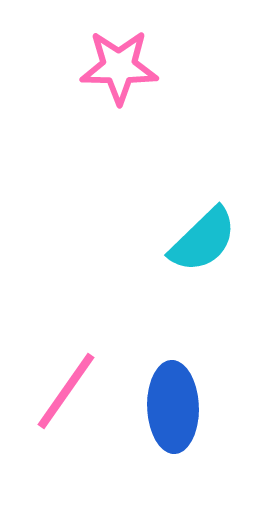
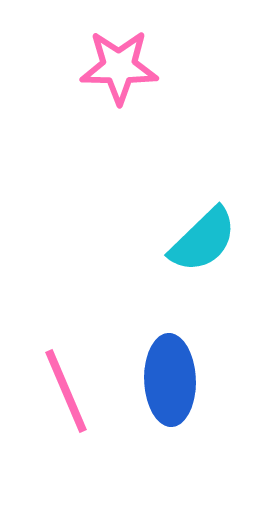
pink line: rotated 58 degrees counterclockwise
blue ellipse: moved 3 px left, 27 px up
